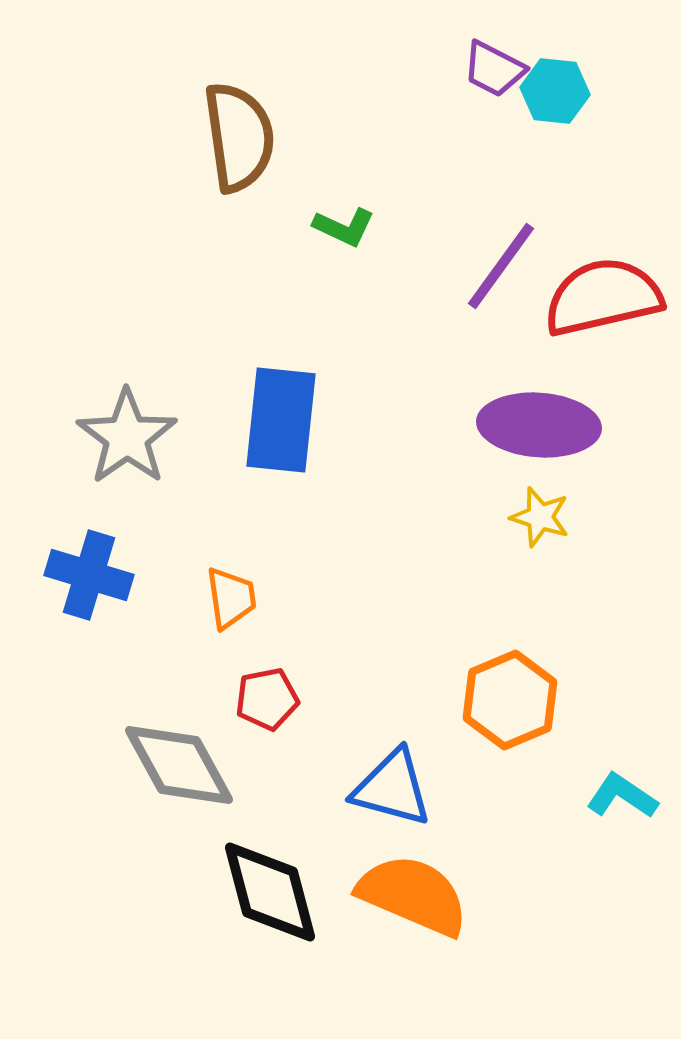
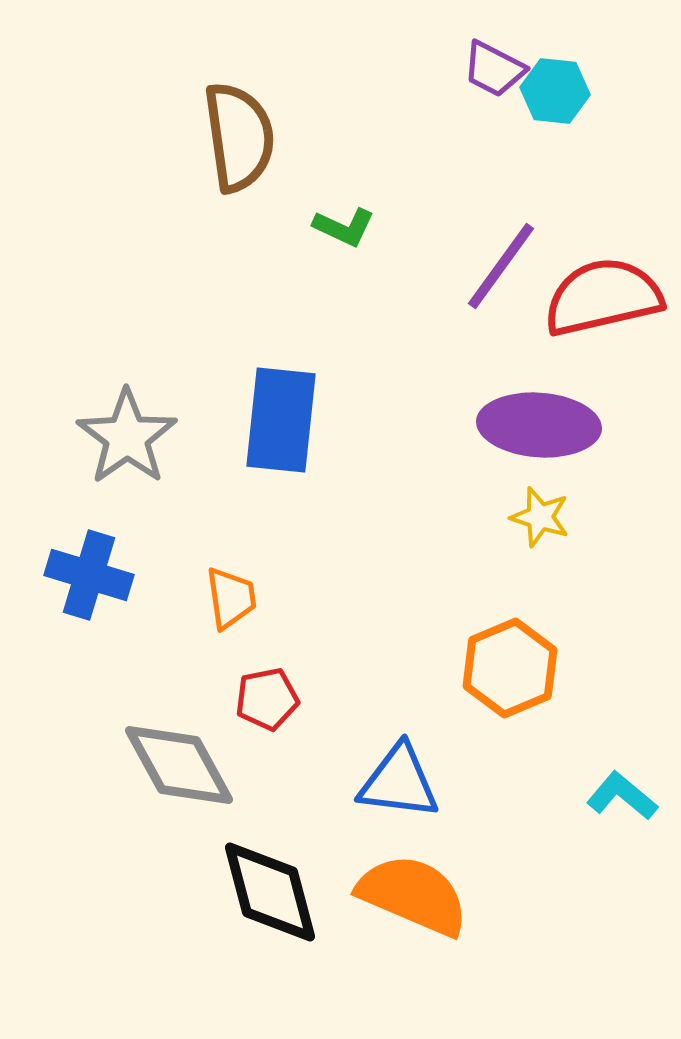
orange hexagon: moved 32 px up
blue triangle: moved 7 px right, 6 px up; rotated 8 degrees counterclockwise
cyan L-shape: rotated 6 degrees clockwise
